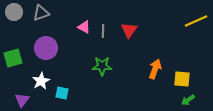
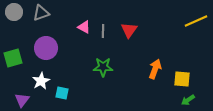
green star: moved 1 px right, 1 px down
